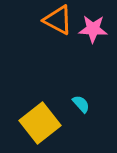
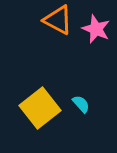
pink star: moved 3 px right; rotated 20 degrees clockwise
yellow square: moved 15 px up
